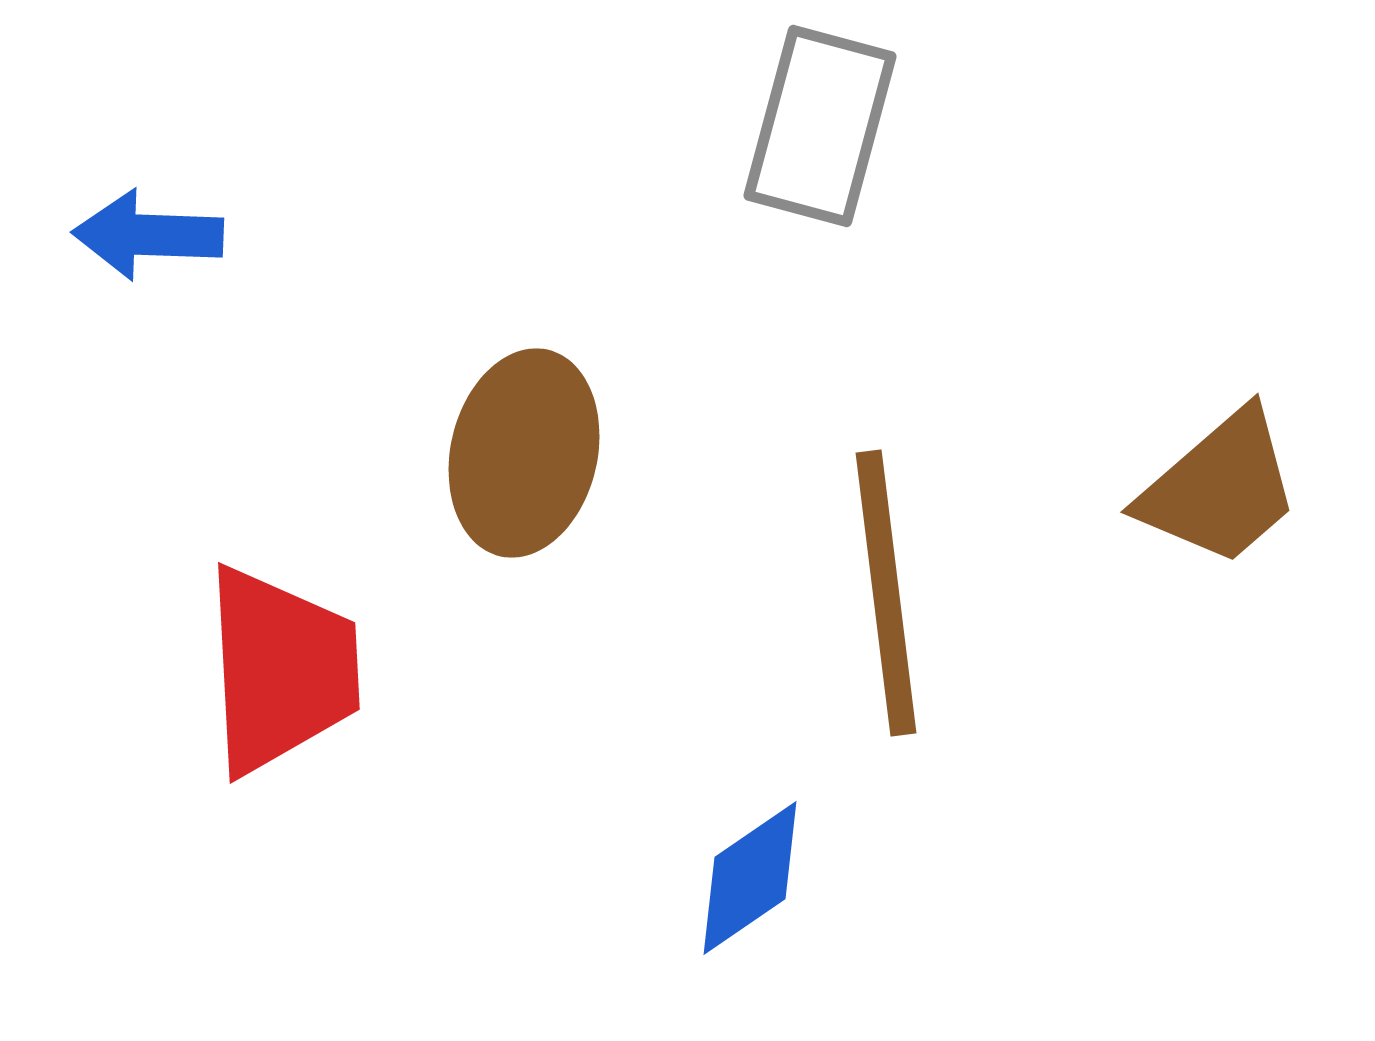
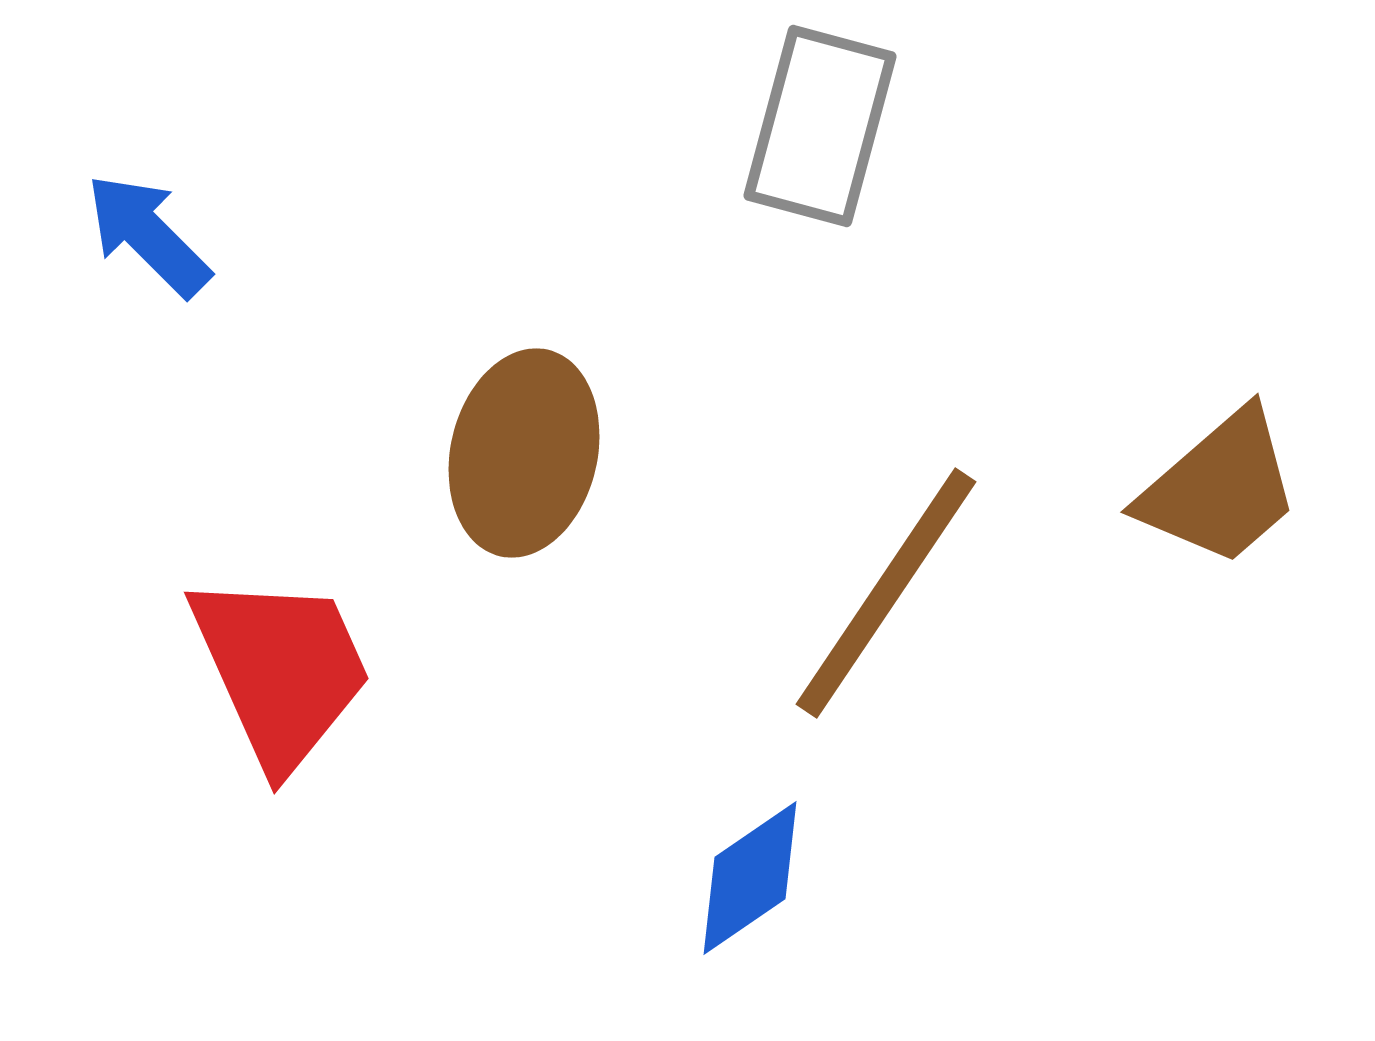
blue arrow: rotated 43 degrees clockwise
brown line: rotated 41 degrees clockwise
red trapezoid: rotated 21 degrees counterclockwise
